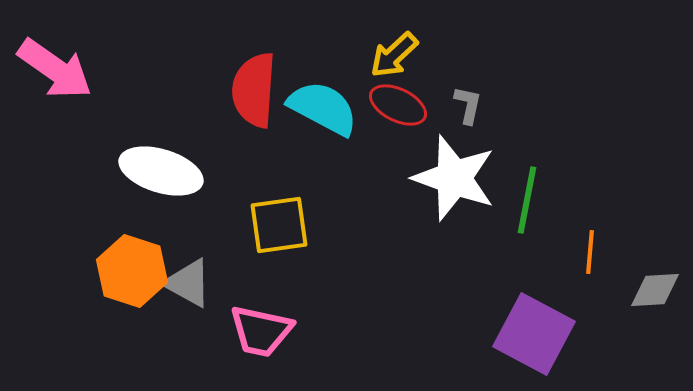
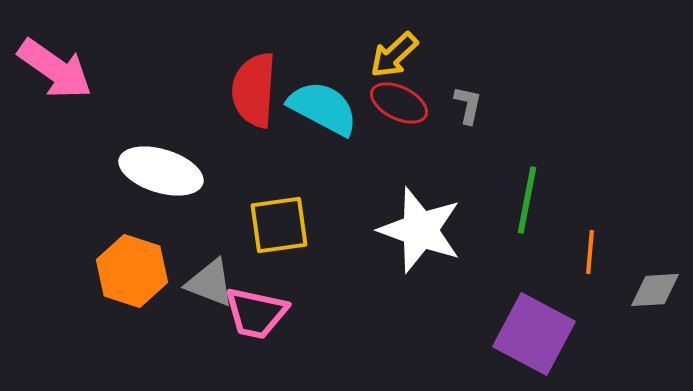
red ellipse: moved 1 px right, 2 px up
white star: moved 34 px left, 52 px down
gray triangle: moved 22 px right; rotated 8 degrees counterclockwise
pink trapezoid: moved 5 px left, 18 px up
